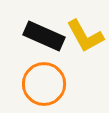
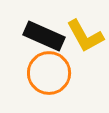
orange circle: moved 5 px right, 11 px up
